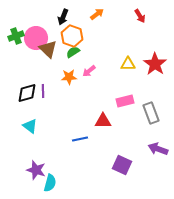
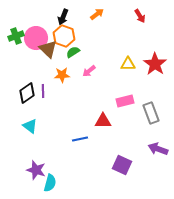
orange hexagon: moved 8 px left
orange star: moved 7 px left, 2 px up
black diamond: rotated 20 degrees counterclockwise
